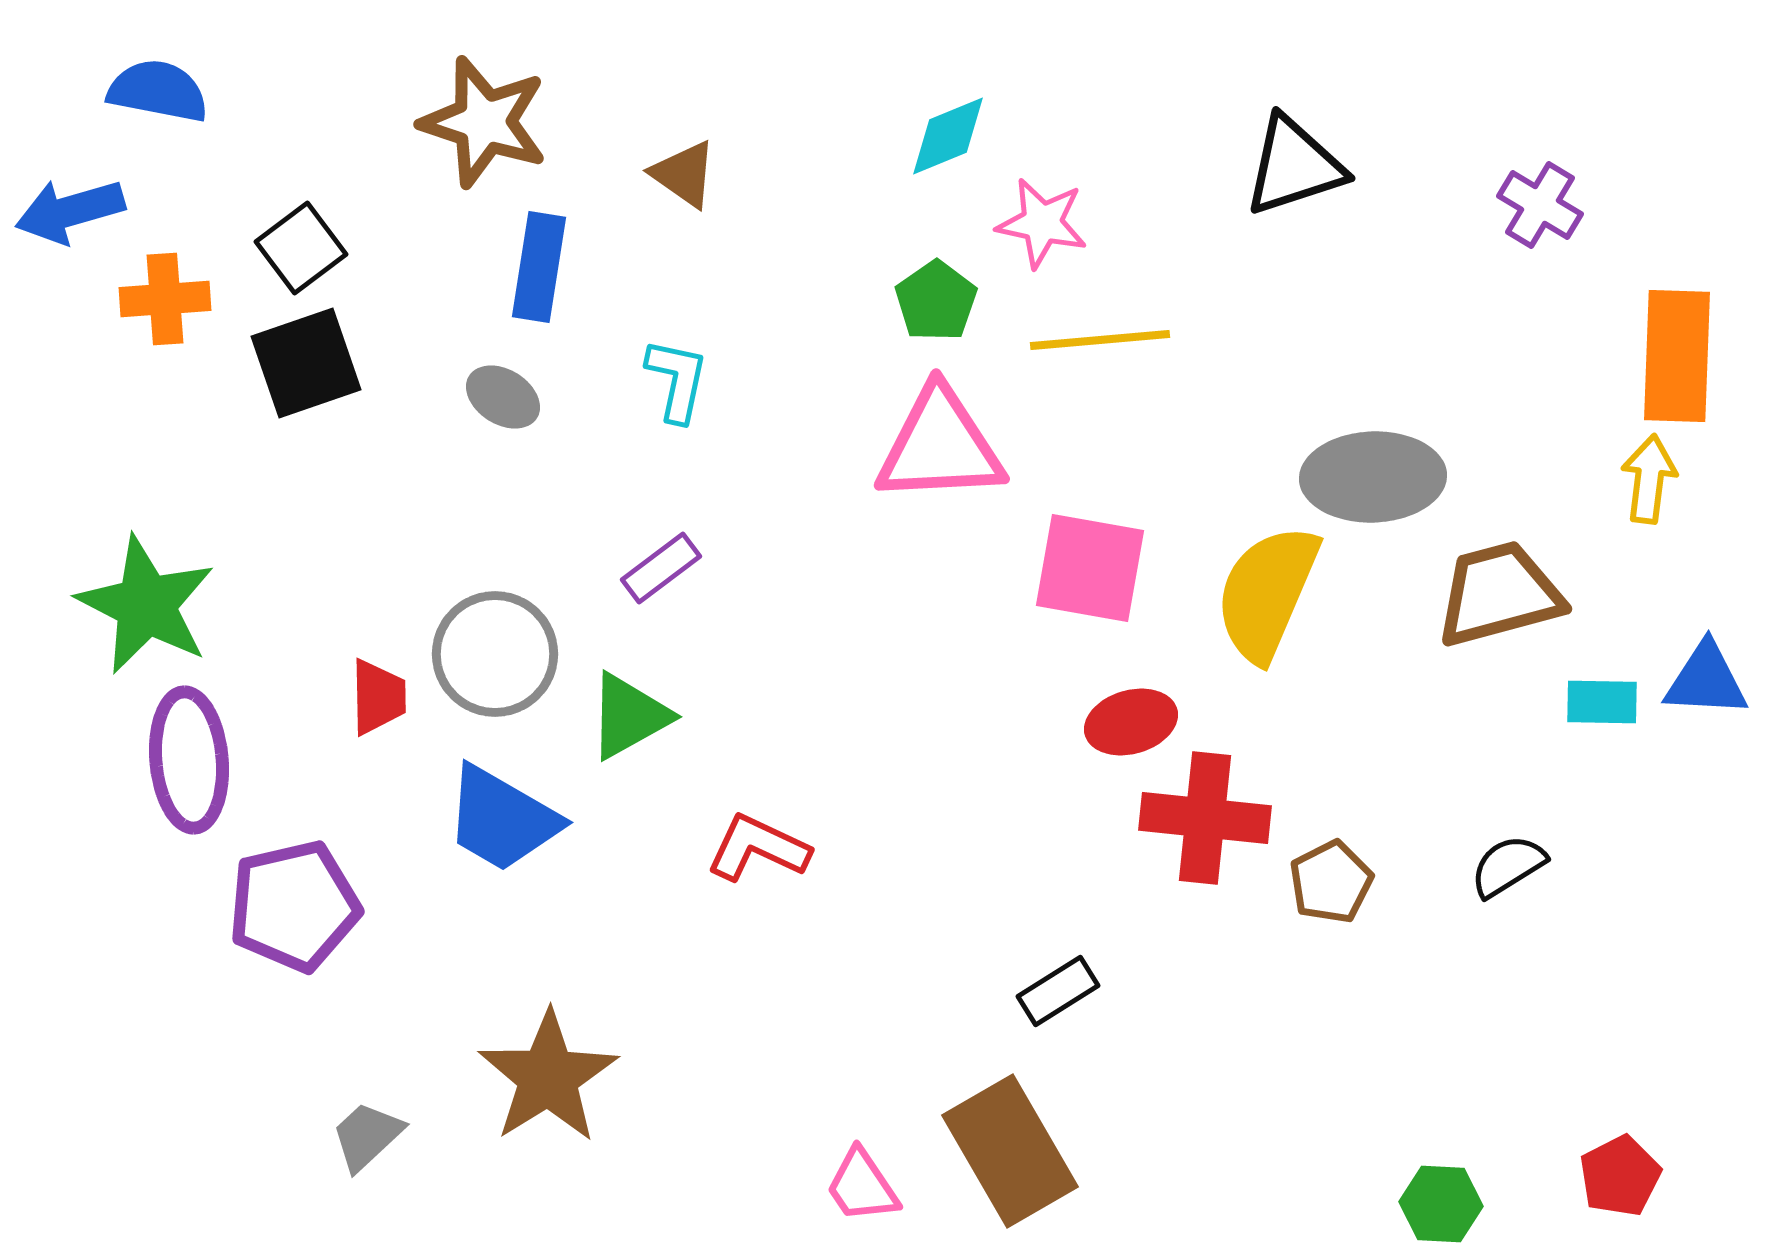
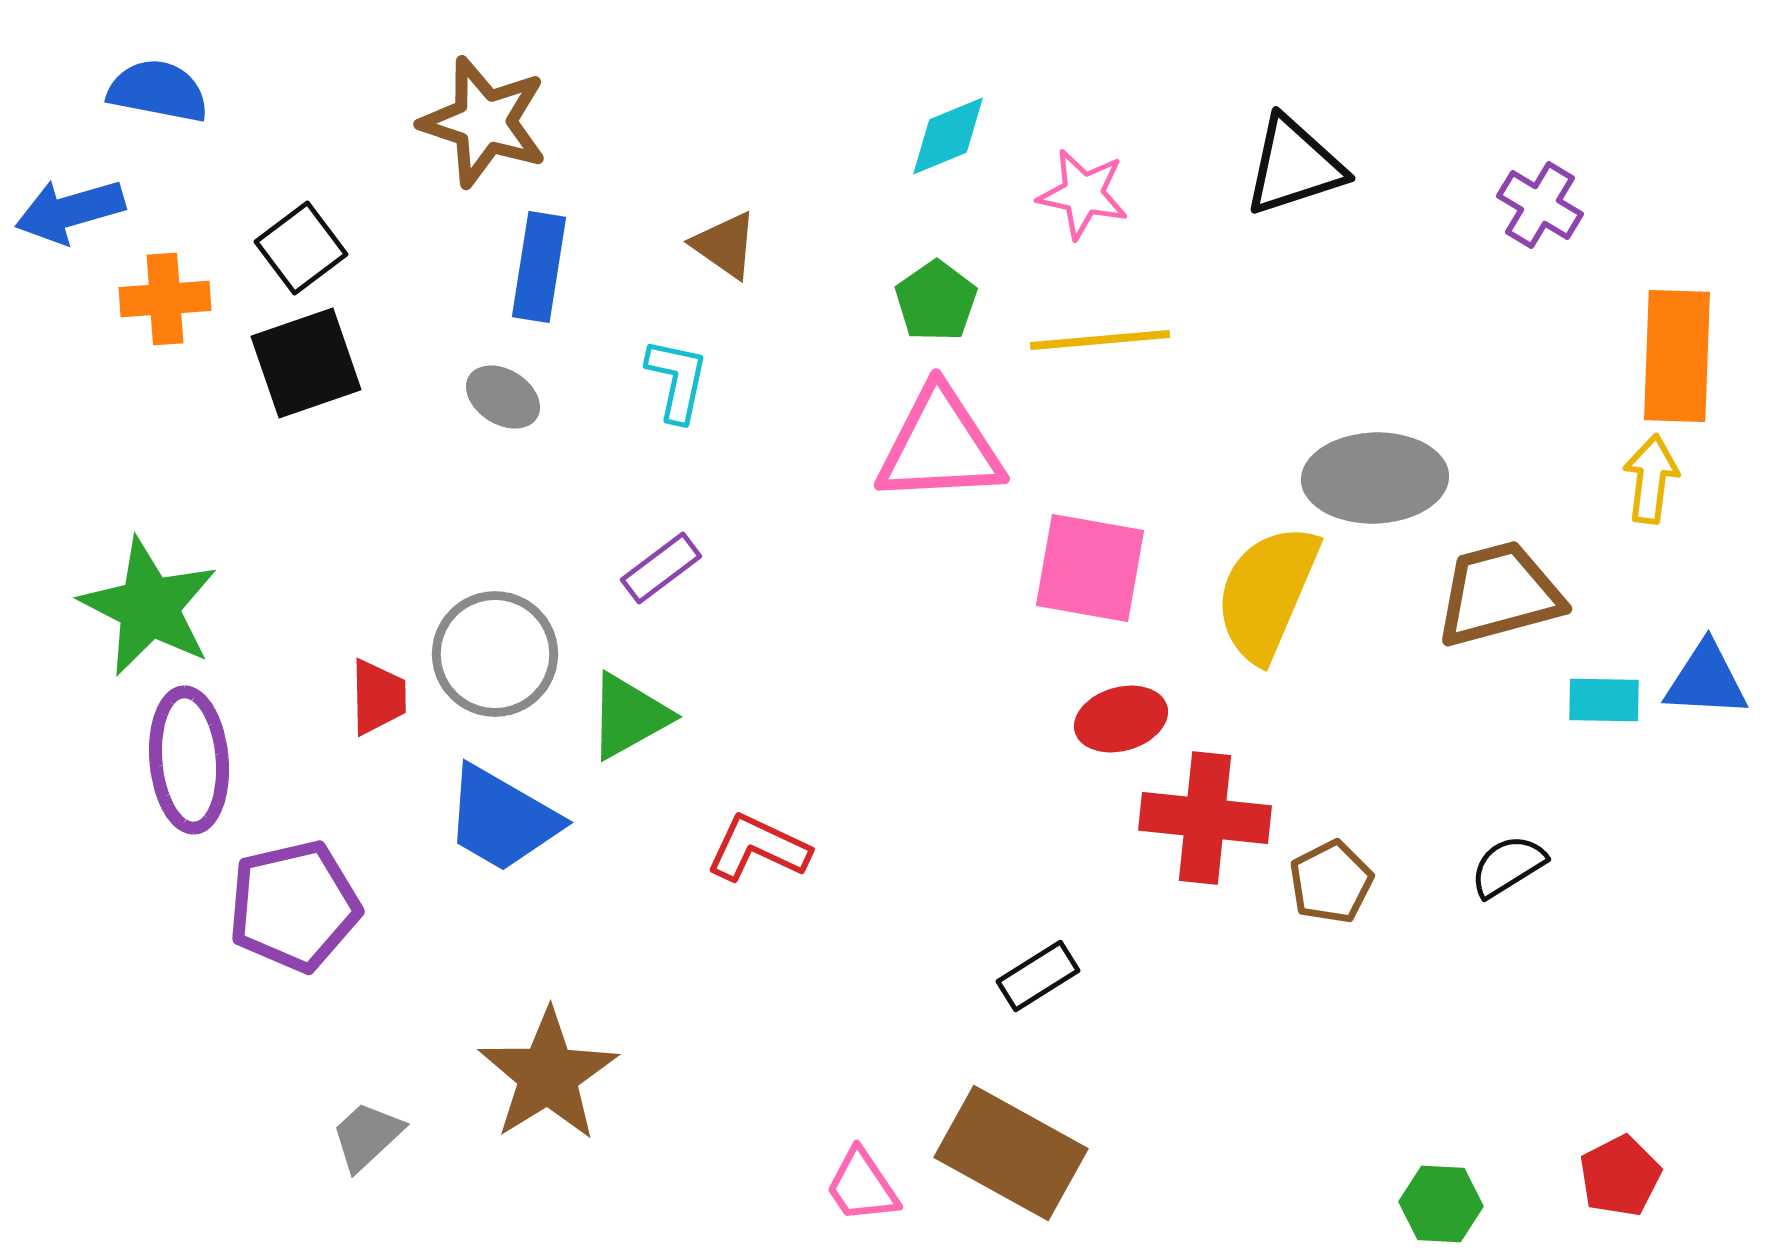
brown triangle at (684, 174): moved 41 px right, 71 px down
pink star at (1042, 223): moved 41 px right, 29 px up
gray ellipse at (1373, 477): moved 2 px right, 1 px down
yellow arrow at (1649, 479): moved 2 px right
green star at (146, 605): moved 3 px right, 2 px down
cyan rectangle at (1602, 702): moved 2 px right, 2 px up
red ellipse at (1131, 722): moved 10 px left, 3 px up
black rectangle at (1058, 991): moved 20 px left, 15 px up
brown star at (548, 1077): moved 2 px up
brown rectangle at (1010, 1151): moved 1 px right, 2 px down; rotated 31 degrees counterclockwise
